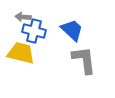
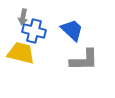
gray arrow: rotated 84 degrees counterclockwise
gray L-shape: rotated 96 degrees clockwise
